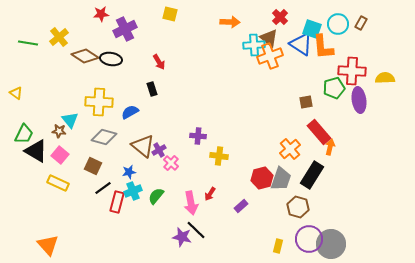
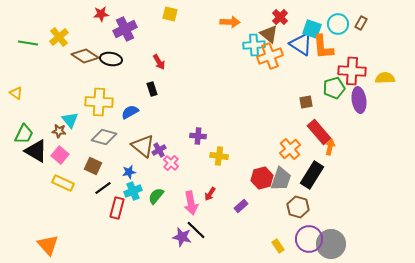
brown triangle at (269, 38): moved 4 px up
yellow rectangle at (58, 183): moved 5 px right
red rectangle at (117, 202): moved 6 px down
yellow rectangle at (278, 246): rotated 48 degrees counterclockwise
